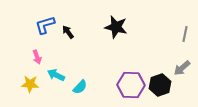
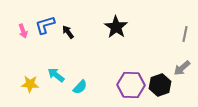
black star: rotated 20 degrees clockwise
pink arrow: moved 14 px left, 26 px up
cyan arrow: rotated 12 degrees clockwise
